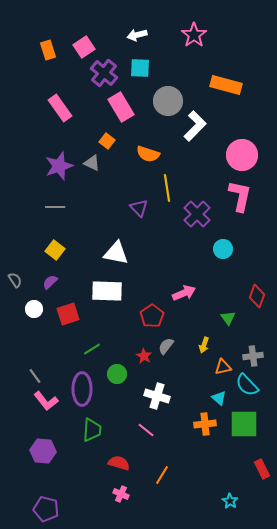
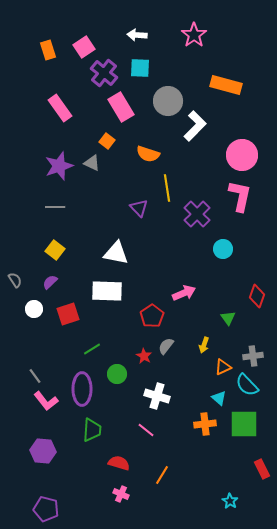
white arrow at (137, 35): rotated 18 degrees clockwise
orange triangle at (223, 367): rotated 12 degrees counterclockwise
